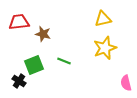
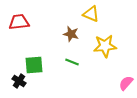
yellow triangle: moved 12 px left, 5 px up; rotated 36 degrees clockwise
brown star: moved 28 px right
yellow star: moved 2 px up; rotated 15 degrees clockwise
green line: moved 8 px right, 1 px down
green square: rotated 18 degrees clockwise
pink semicircle: rotated 56 degrees clockwise
